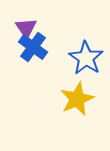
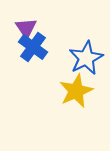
blue star: rotated 12 degrees clockwise
yellow star: moved 1 px left, 8 px up
